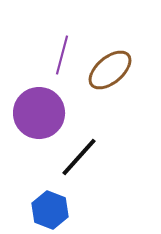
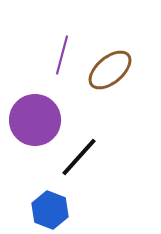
purple circle: moved 4 px left, 7 px down
